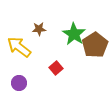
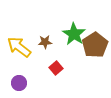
brown star: moved 6 px right, 13 px down
